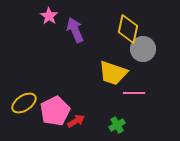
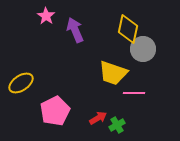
pink star: moved 3 px left
yellow ellipse: moved 3 px left, 20 px up
red arrow: moved 22 px right, 3 px up
